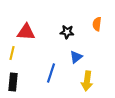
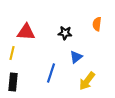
black star: moved 2 px left, 1 px down
yellow arrow: rotated 30 degrees clockwise
